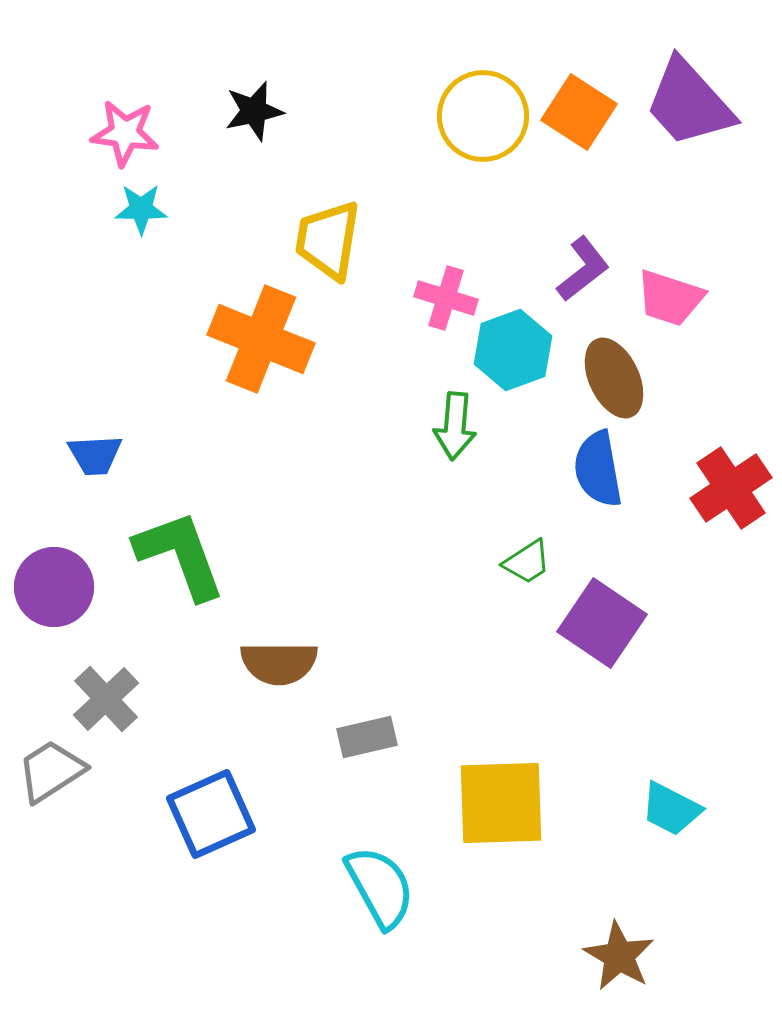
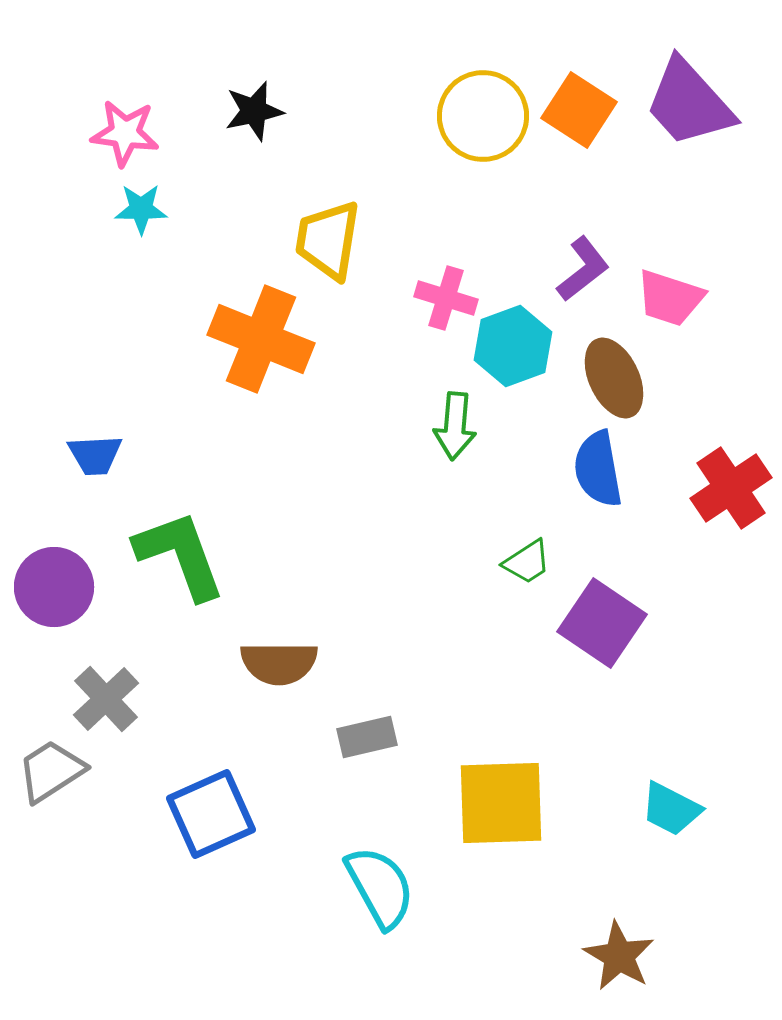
orange square: moved 2 px up
cyan hexagon: moved 4 px up
